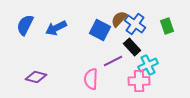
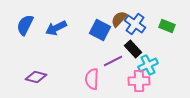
green rectangle: rotated 49 degrees counterclockwise
black rectangle: moved 1 px right, 2 px down
pink semicircle: moved 1 px right
